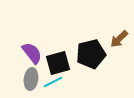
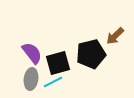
brown arrow: moved 4 px left, 3 px up
